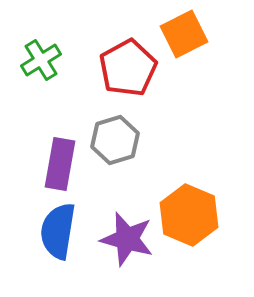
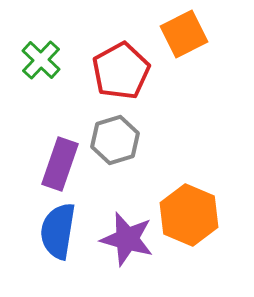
green cross: rotated 15 degrees counterclockwise
red pentagon: moved 7 px left, 3 px down
purple rectangle: rotated 9 degrees clockwise
